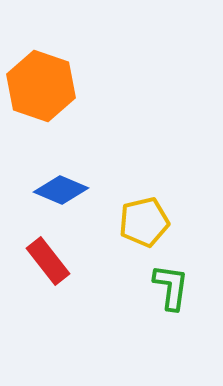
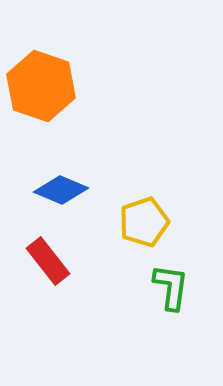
yellow pentagon: rotated 6 degrees counterclockwise
